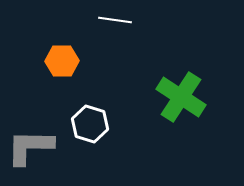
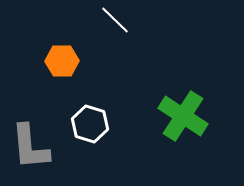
white line: rotated 36 degrees clockwise
green cross: moved 2 px right, 19 px down
gray L-shape: rotated 96 degrees counterclockwise
